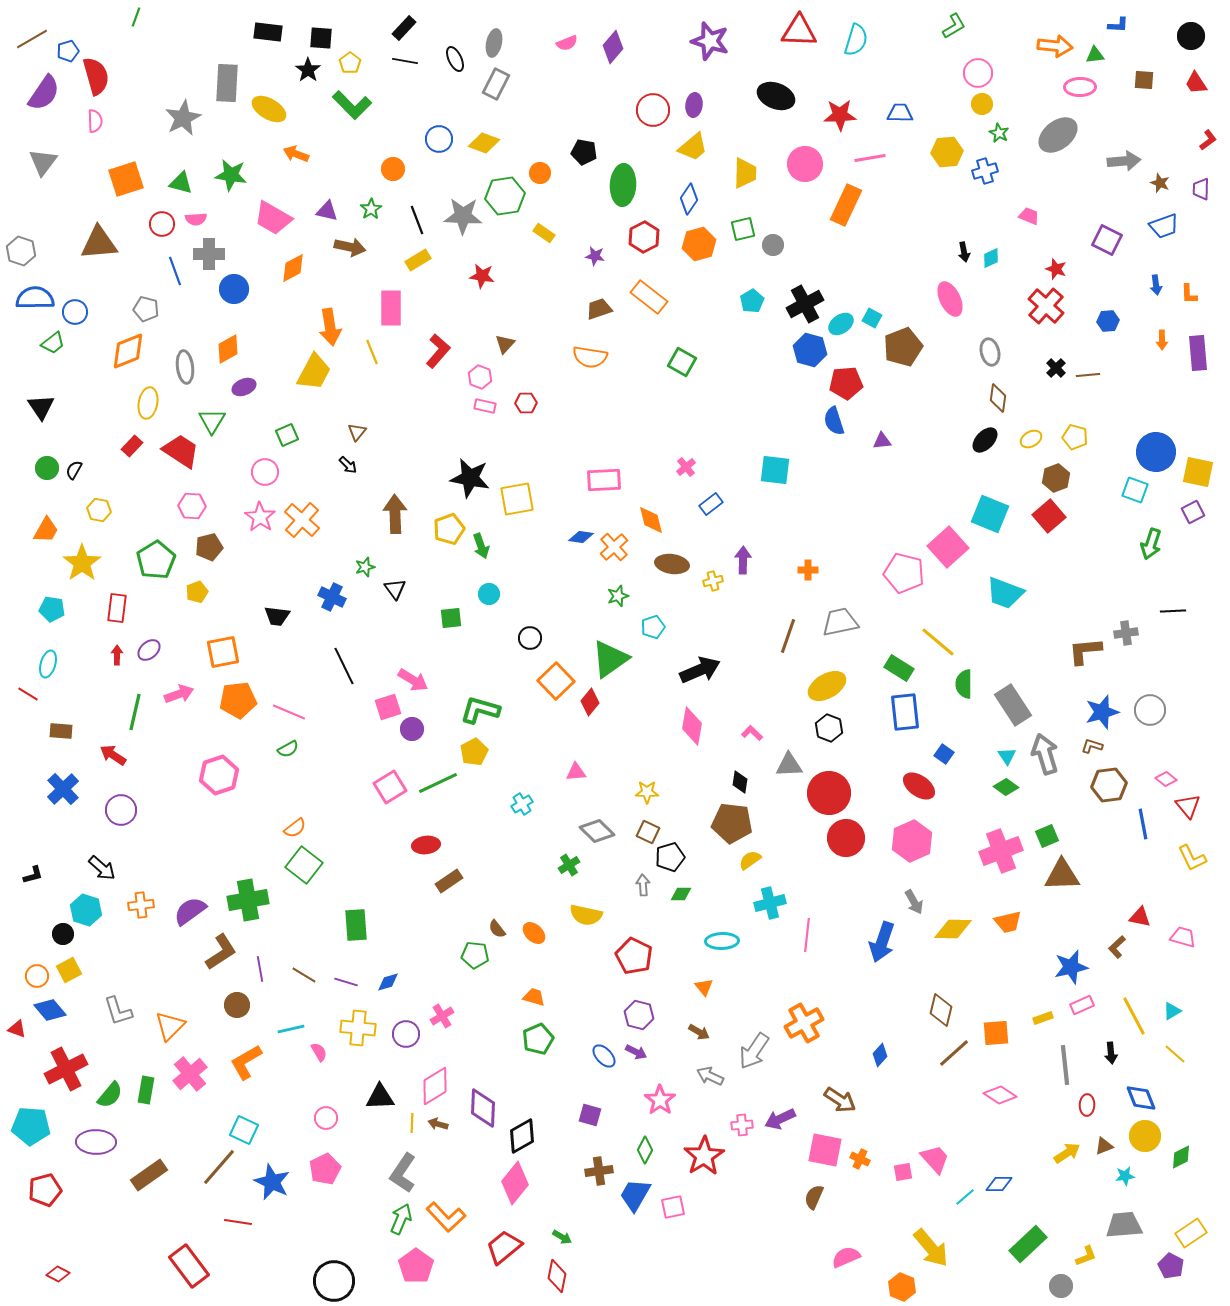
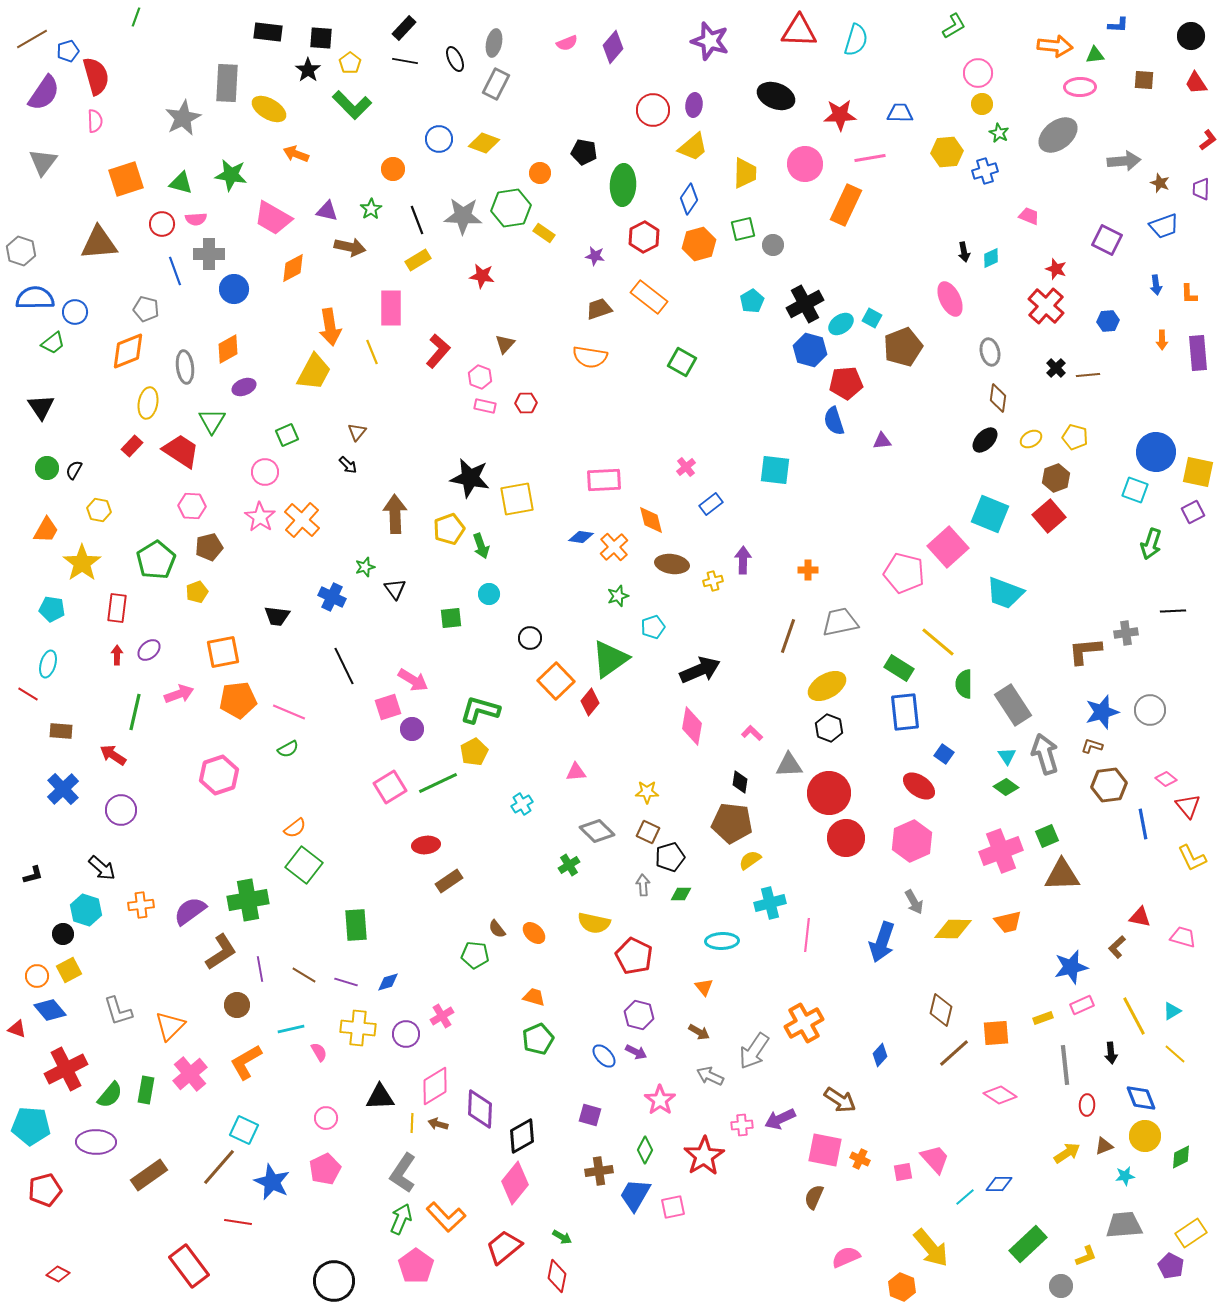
green hexagon at (505, 196): moved 6 px right, 12 px down
yellow semicircle at (586, 915): moved 8 px right, 8 px down
purple diamond at (483, 1108): moved 3 px left, 1 px down
